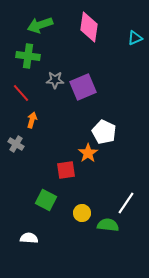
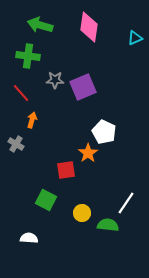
green arrow: rotated 35 degrees clockwise
